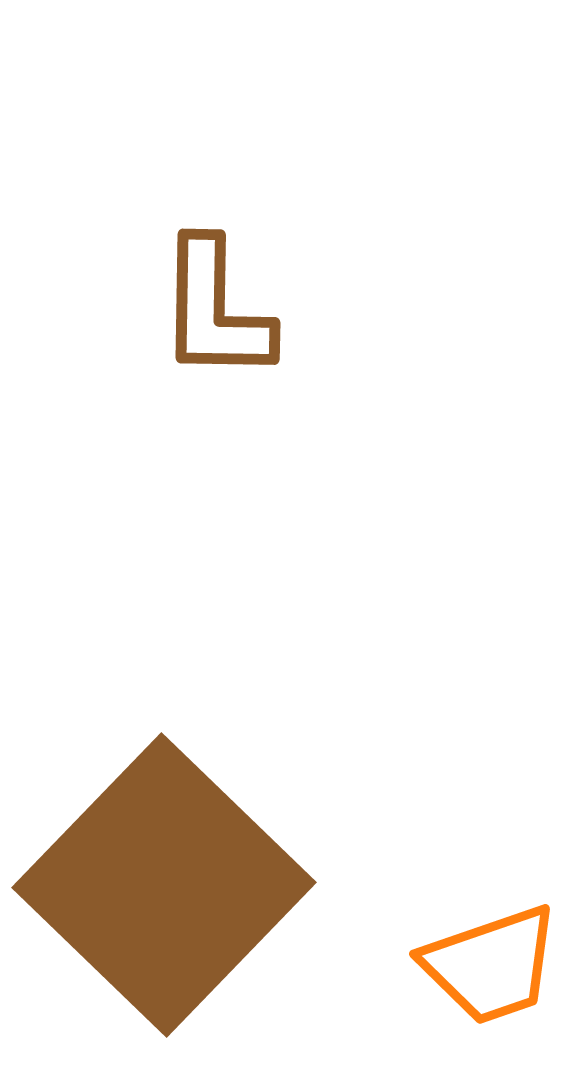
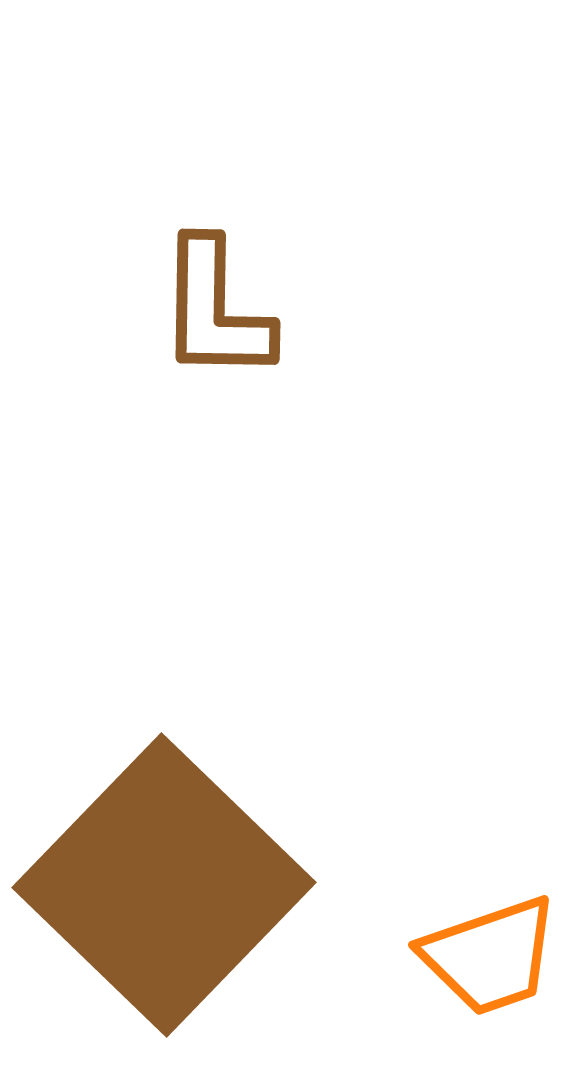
orange trapezoid: moved 1 px left, 9 px up
